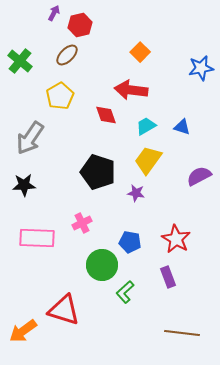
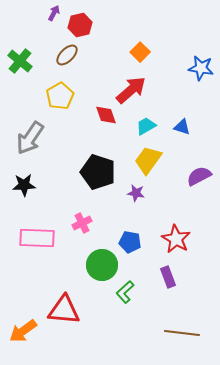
blue star: rotated 20 degrees clockwise
red arrow: rotated 132 degrees clockwise
red triangle: rotated 12 degrees counterclockwise
